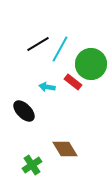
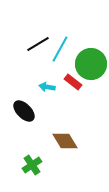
brown diamond: moved 8 px up
